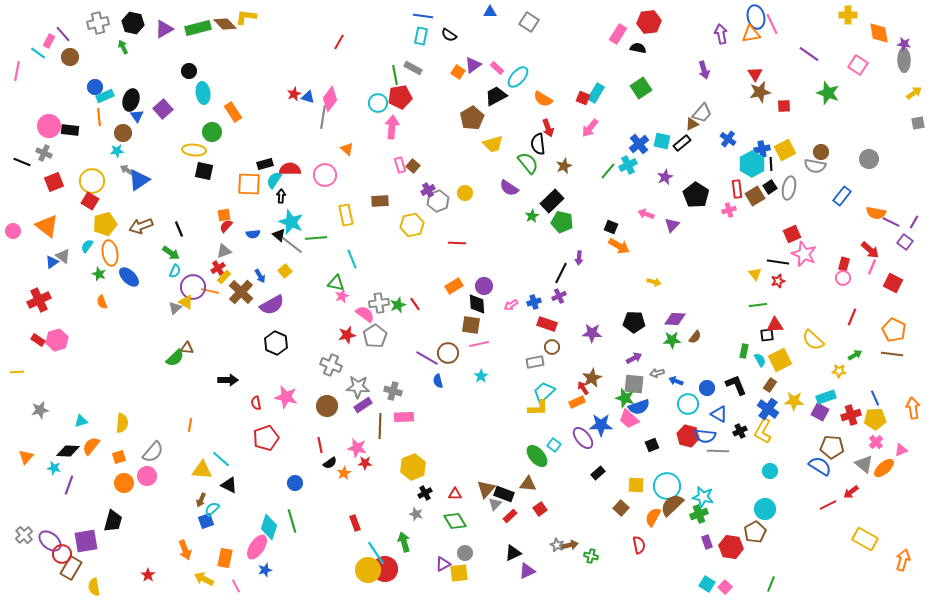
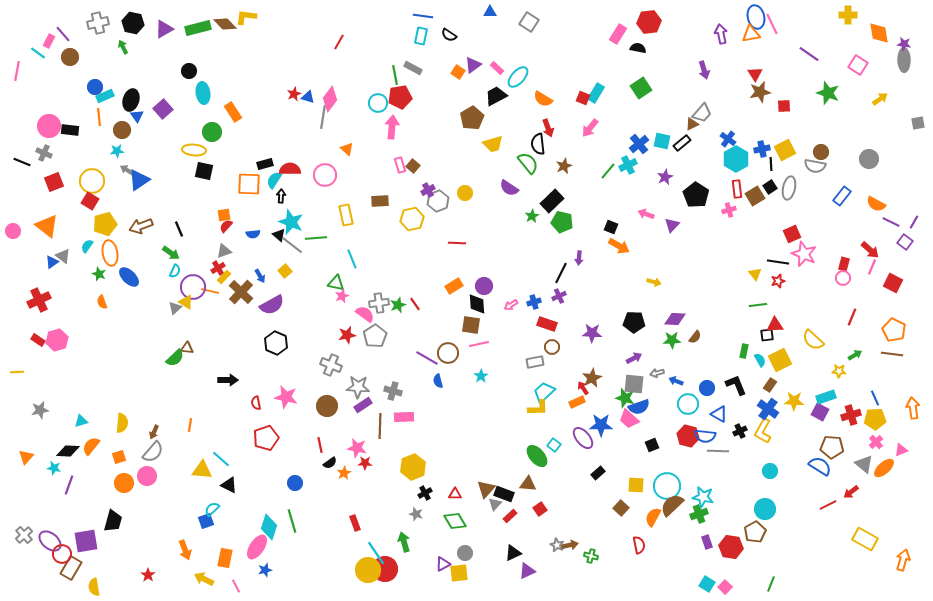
yellow arrow at (914, 93): moved 34 px left, 6 px down
brown circle at (123, 133): moved 1 px left, 3 px up
cyan hexagon at (752, 164): moved 16 px left, 5 px up
orange semicircle at (876, 213): moved 9 px up; rotated 18 degrees clockwise
yellow hexagon at (412, 225): moved 6 px up
brown arrow at (201, 500): moved 47 px left, 68 px up
